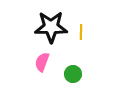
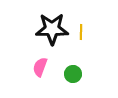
black star: moved 1 px right, 2 px down
pink semicircle: moved 2 px left, 5 px down
